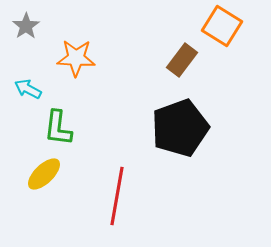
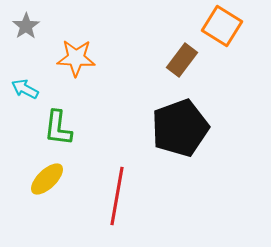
cyan arrow: moved 3 px left
yellow ellipse: moved 3 px right, 5 px down
